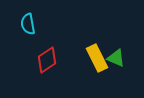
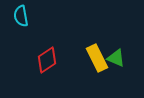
cyan semicircle: moved 7 px left, 8 px up
